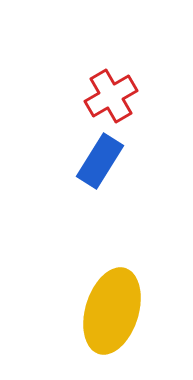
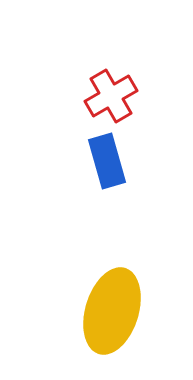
blue rectangle: moved 7 px right; rotated 48 degrees counterclockwise
